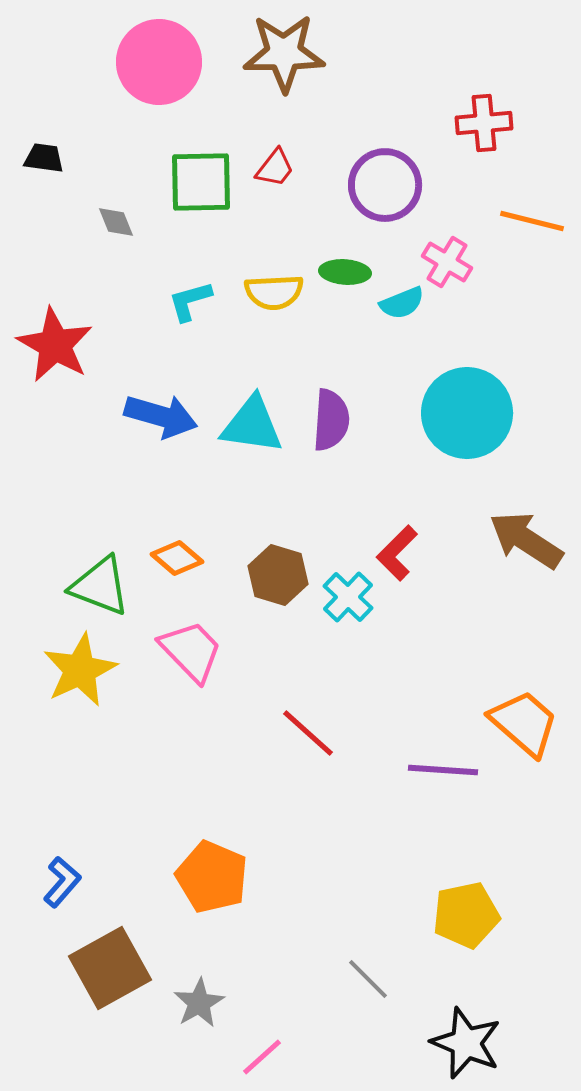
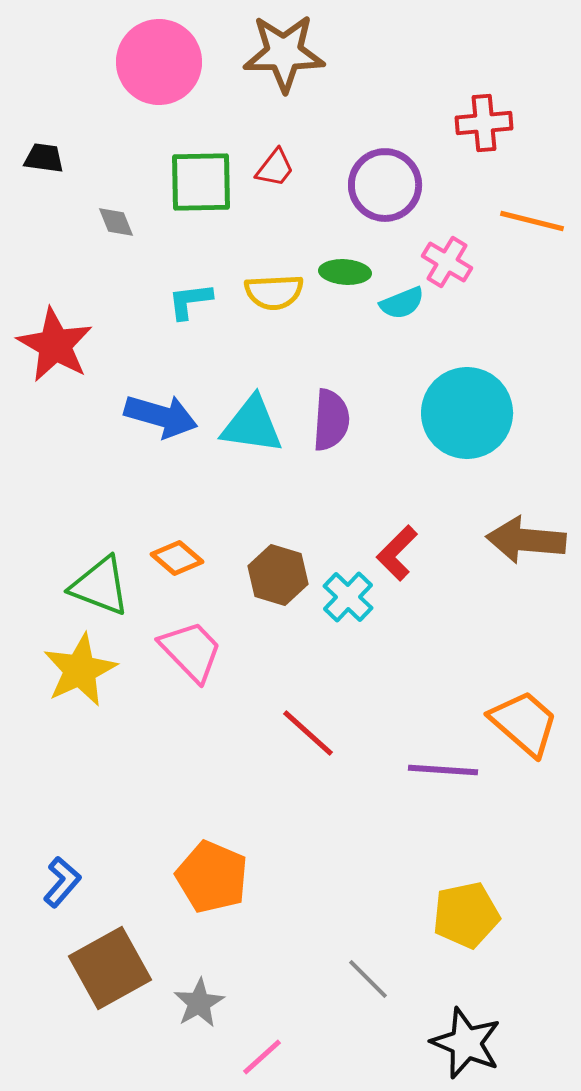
cyan L-shape: rotated 9 degrees clockwise
brown arrow: rotated 28 degrees counterclockwise
